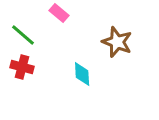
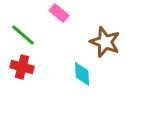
brown star: moved 12 px left
